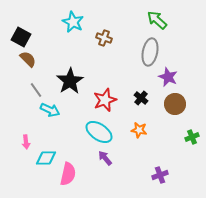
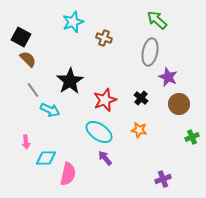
cyan star: rotated 25 degrees clockwise
gray line: moved 3 px left
brown circle: moved 4 px right
purple cross: moved 3 px right, 4 px down
